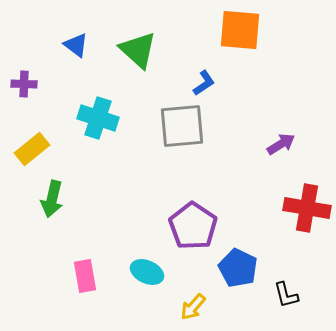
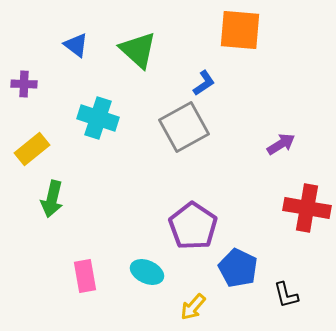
gray square: moved 2 px right, 1 px down; rotated 24 degrees counterclockwise
